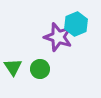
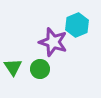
cyan hexagon: moved 1 px right, 1 px down
purple star: moved 5 px left, 5 px down
